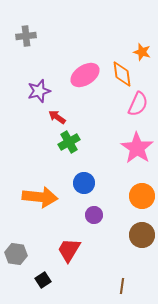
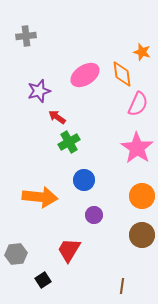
blue circle: moved 3 px up
gray hexagon: rotated 15 degrees counterclockwise
